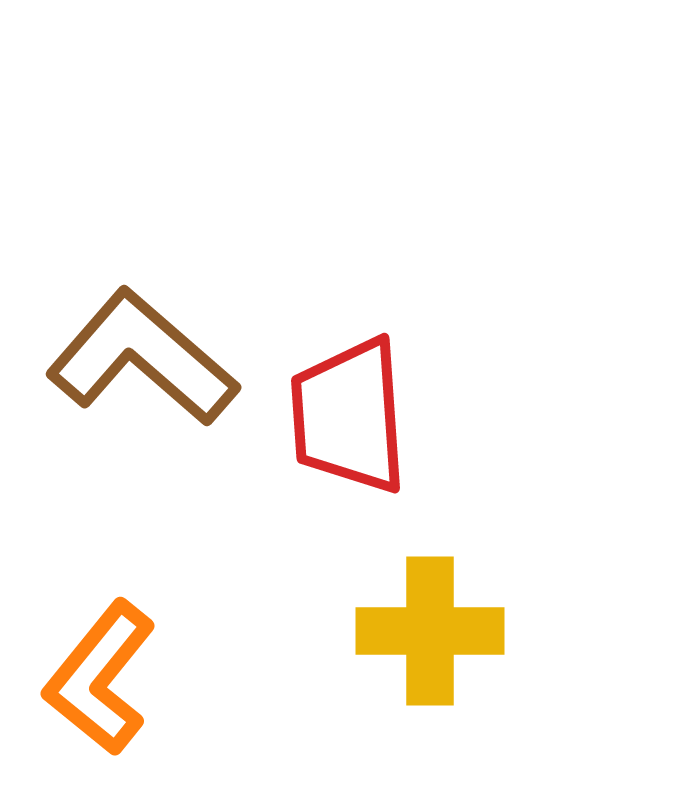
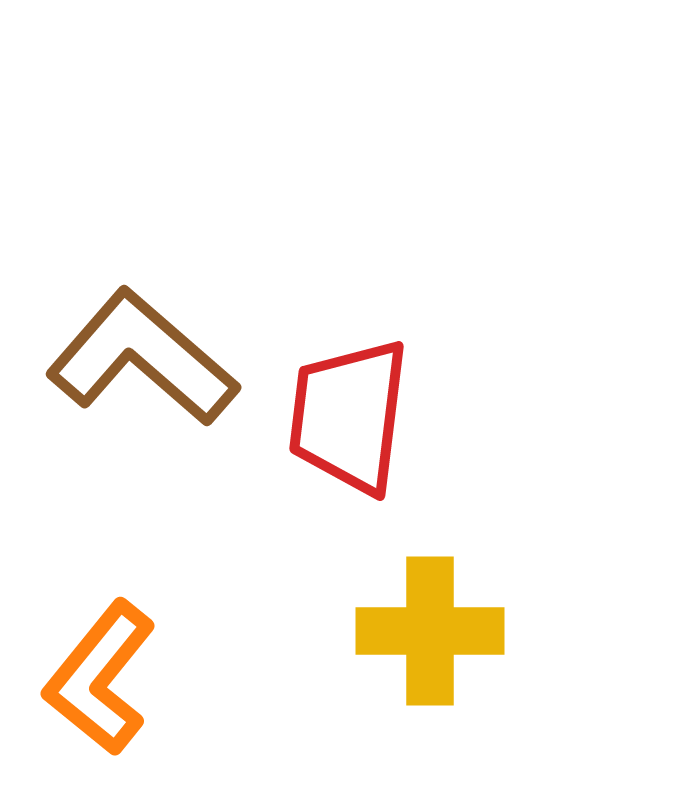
red trapezoid: rotated 11 degrees clockwise
